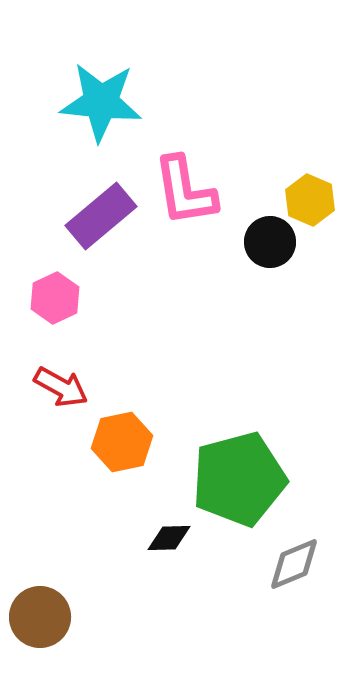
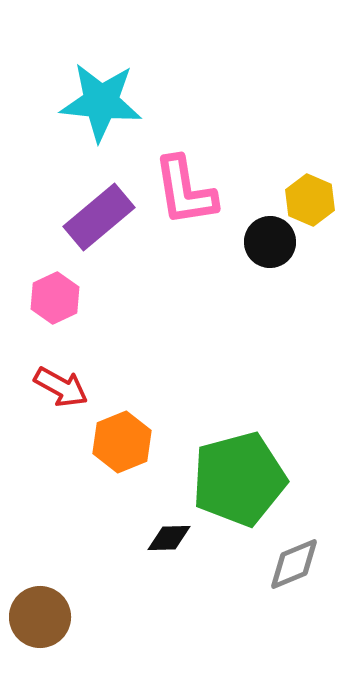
purple rectangle: moved 2 px left, 1 px down
orange hexagon: rotated 10 degrees counterclockwise
